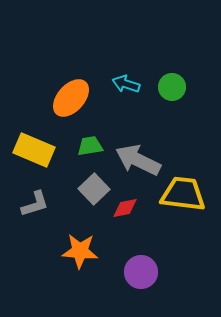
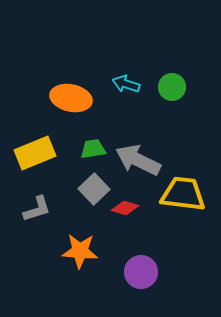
orange ellipse: rotated 60 degrees clockwise
green trapezoid: moved 3 px right, 3 px down
yellow rectangle: moved 1 px right, 3 px down; rotated 45 degrees counterclockwise
gray L-shape: moved 2 px right, 5 px down
red diamond: rotated 28 degrees clockwise
